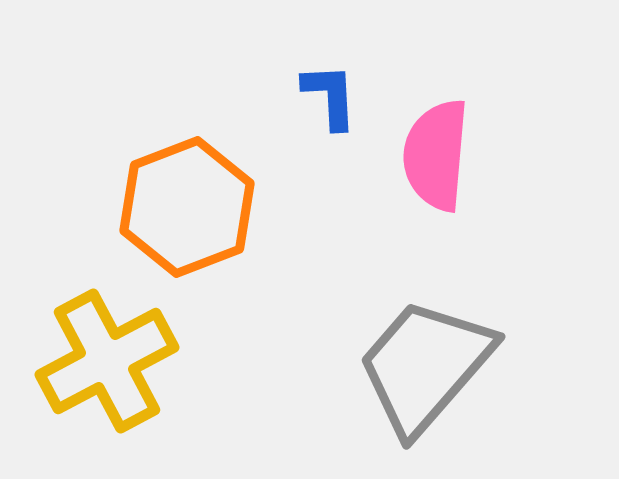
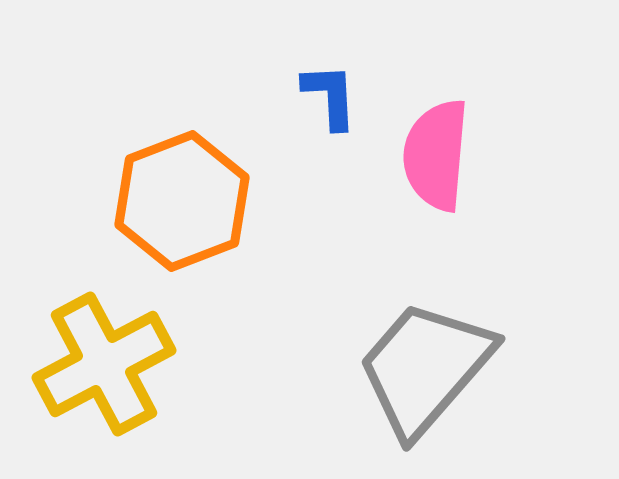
orange hexagon: moved 5 px left, 6 px up
yellow cross: moved 3 px left, 3 px down
gray trapezoid: moved 2 px down
